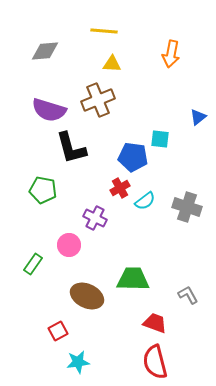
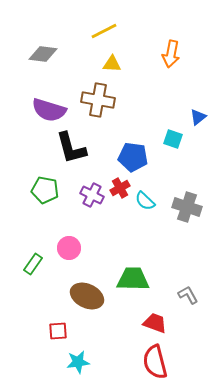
yellow line: rotated 32 degrees counterclockwise
gray diamond: moved 2 px left, 3 px down; rotated 12 degrees clockwise
brown cross: rotated 32 degrees clockwise
cyan square: moved 13 px right; rotated 12 degrees clockwise
green pentagon: moved 2 px right
cyan semicircle: rotated 80 degrees clockwise
purple cross: moved 3 px left, 23 px up
pink circle: moved 3 px down
red square: rotated 24 degrees clockwise
